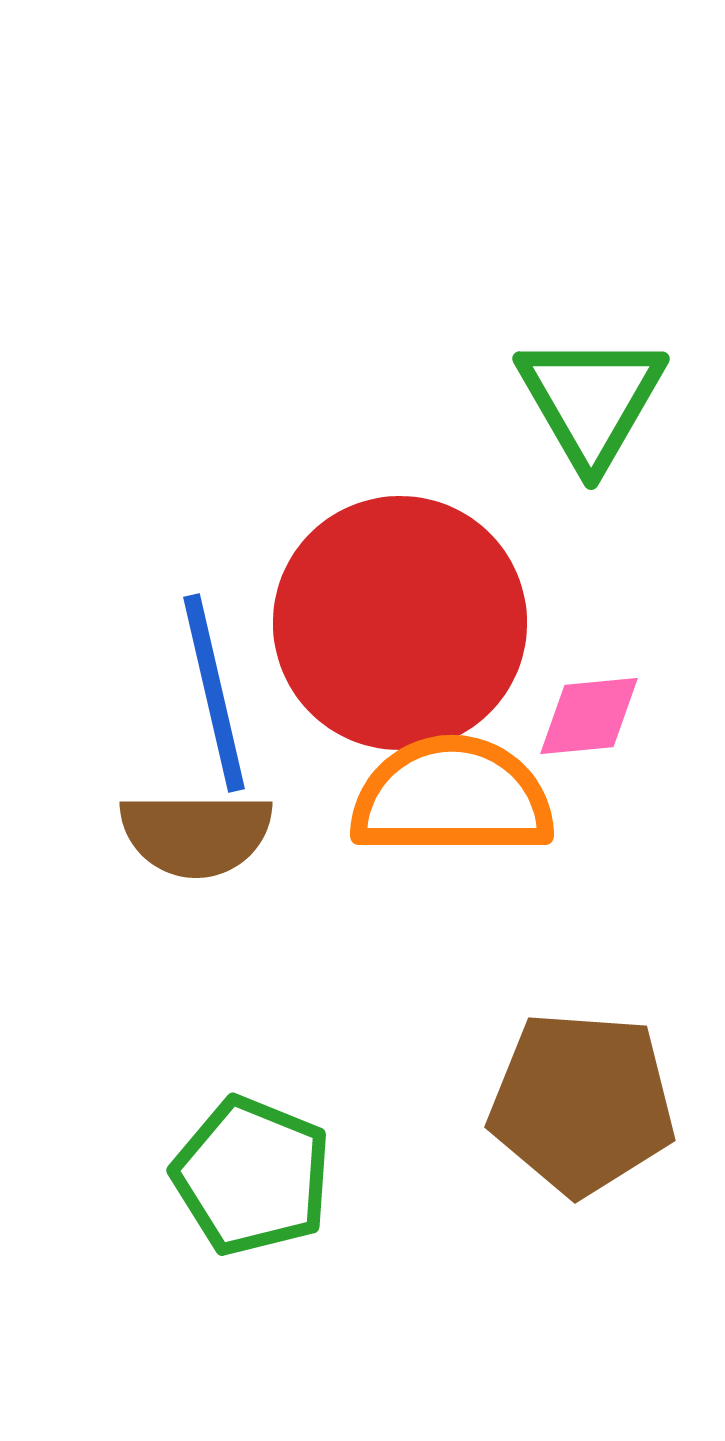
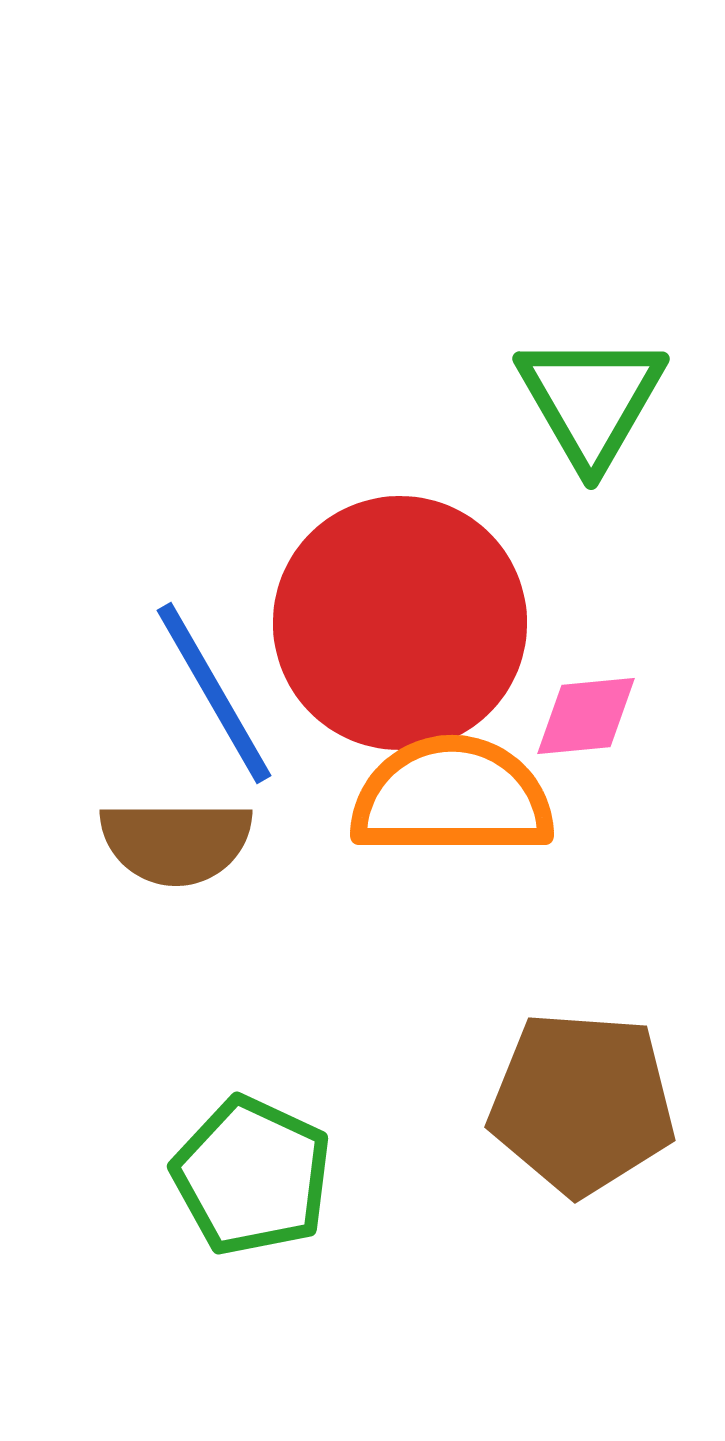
blue line: rotated 17 degrees counterclockwise
pink diamond: moved 3 px left
brown semicircle: moved 20 px left, 8 px down
green pentagon: rotated 3 degrees clockwise
